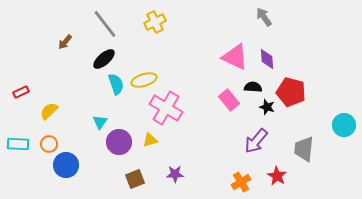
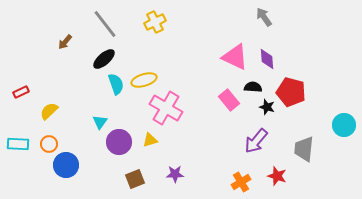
red star: rotated 12 degrees counterclockwise
